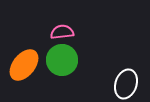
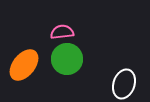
green circle: moved 5 px right, 1 px up
white ellipse: moved 2 px left
